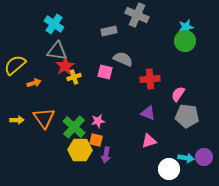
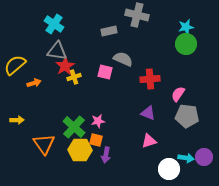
gray cross: rotated 10 degrees counterclockwise
green circle: moved 1 px right, 3 px down
orange triangle: moved 26 px down
